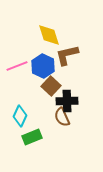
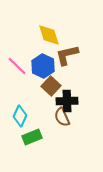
pink line: rotated 65 degrees clockwise
